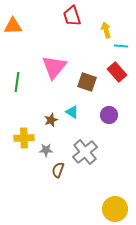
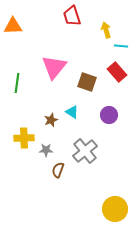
green line: moved 1 px down
gray cross: moved 1 px up
